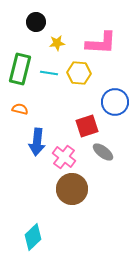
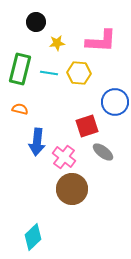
pink L-shape: moved 2 px up
